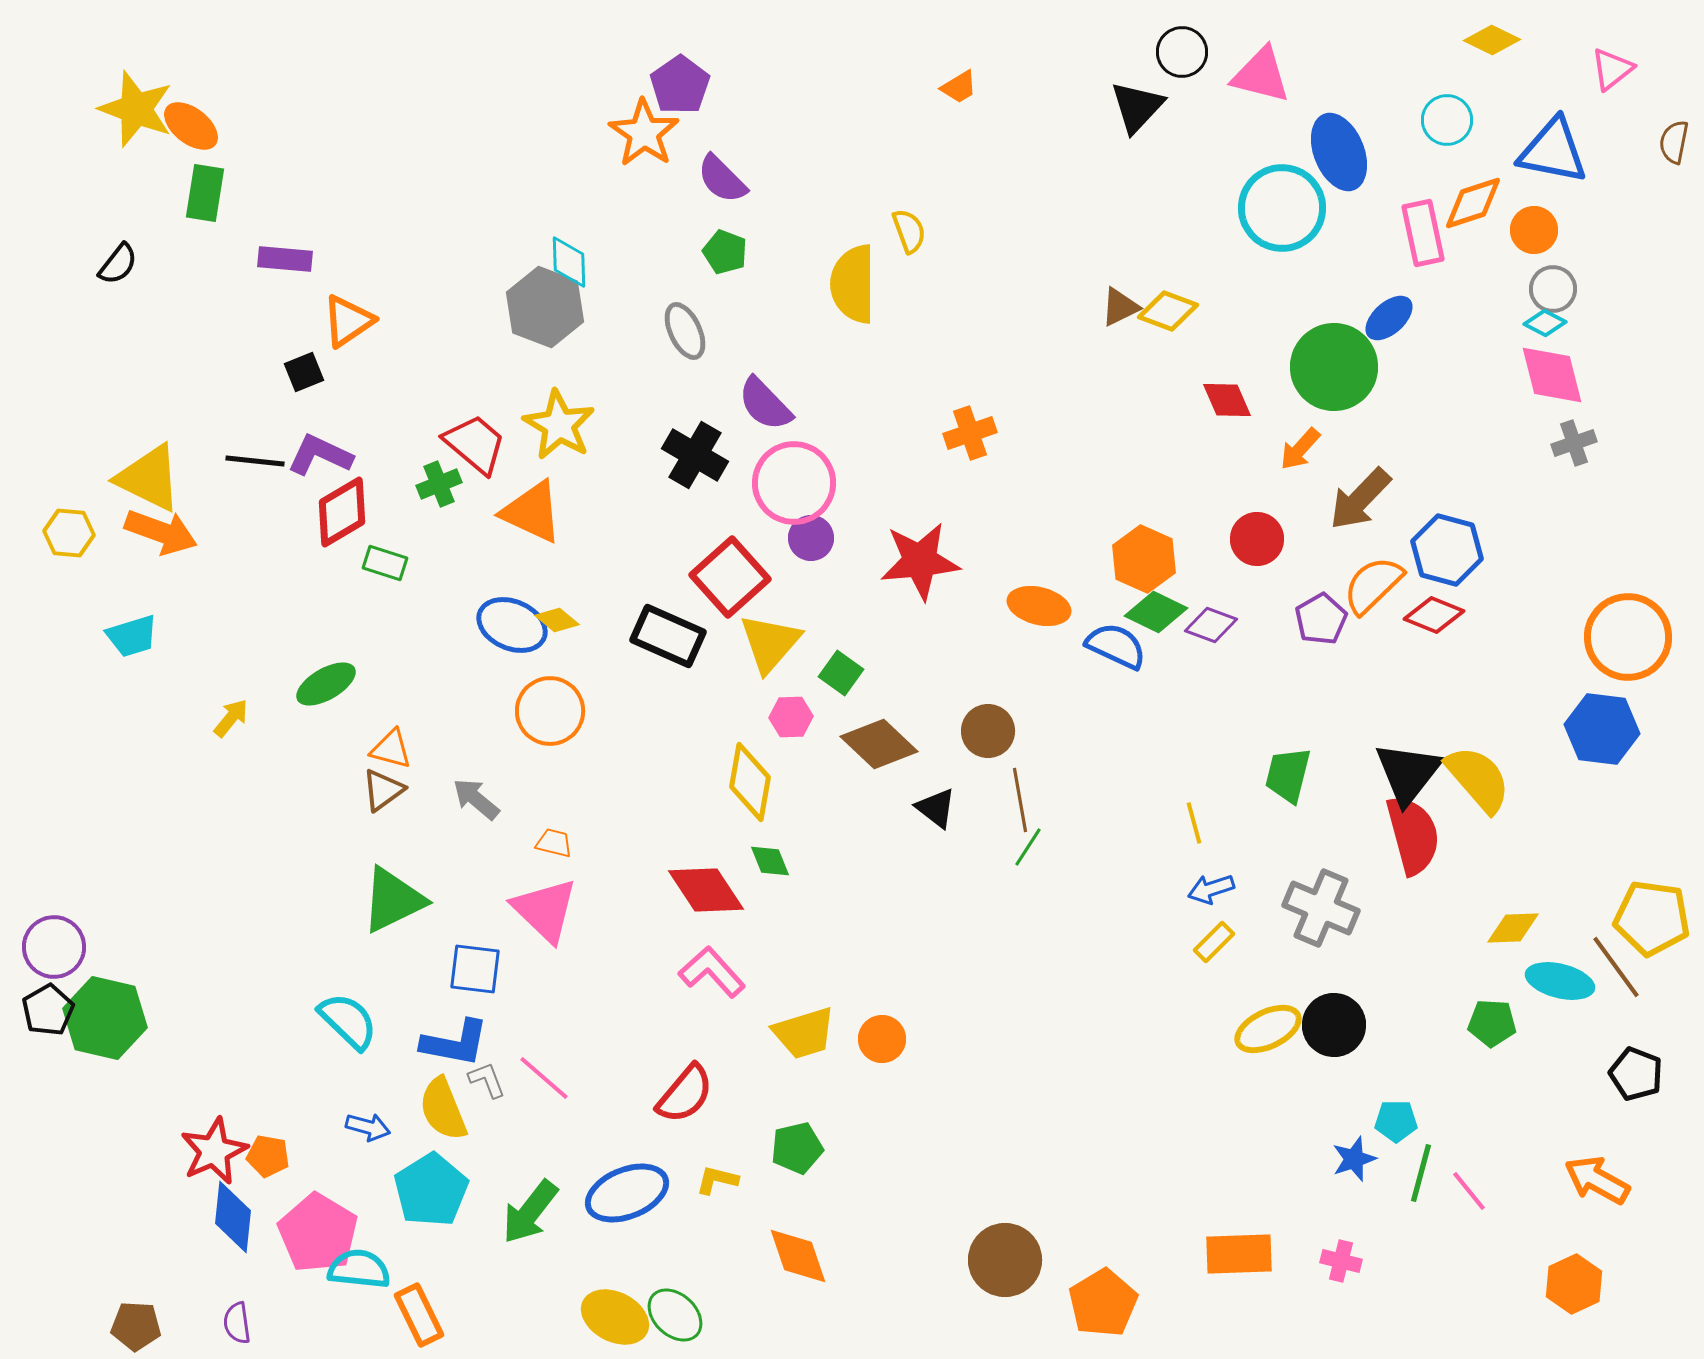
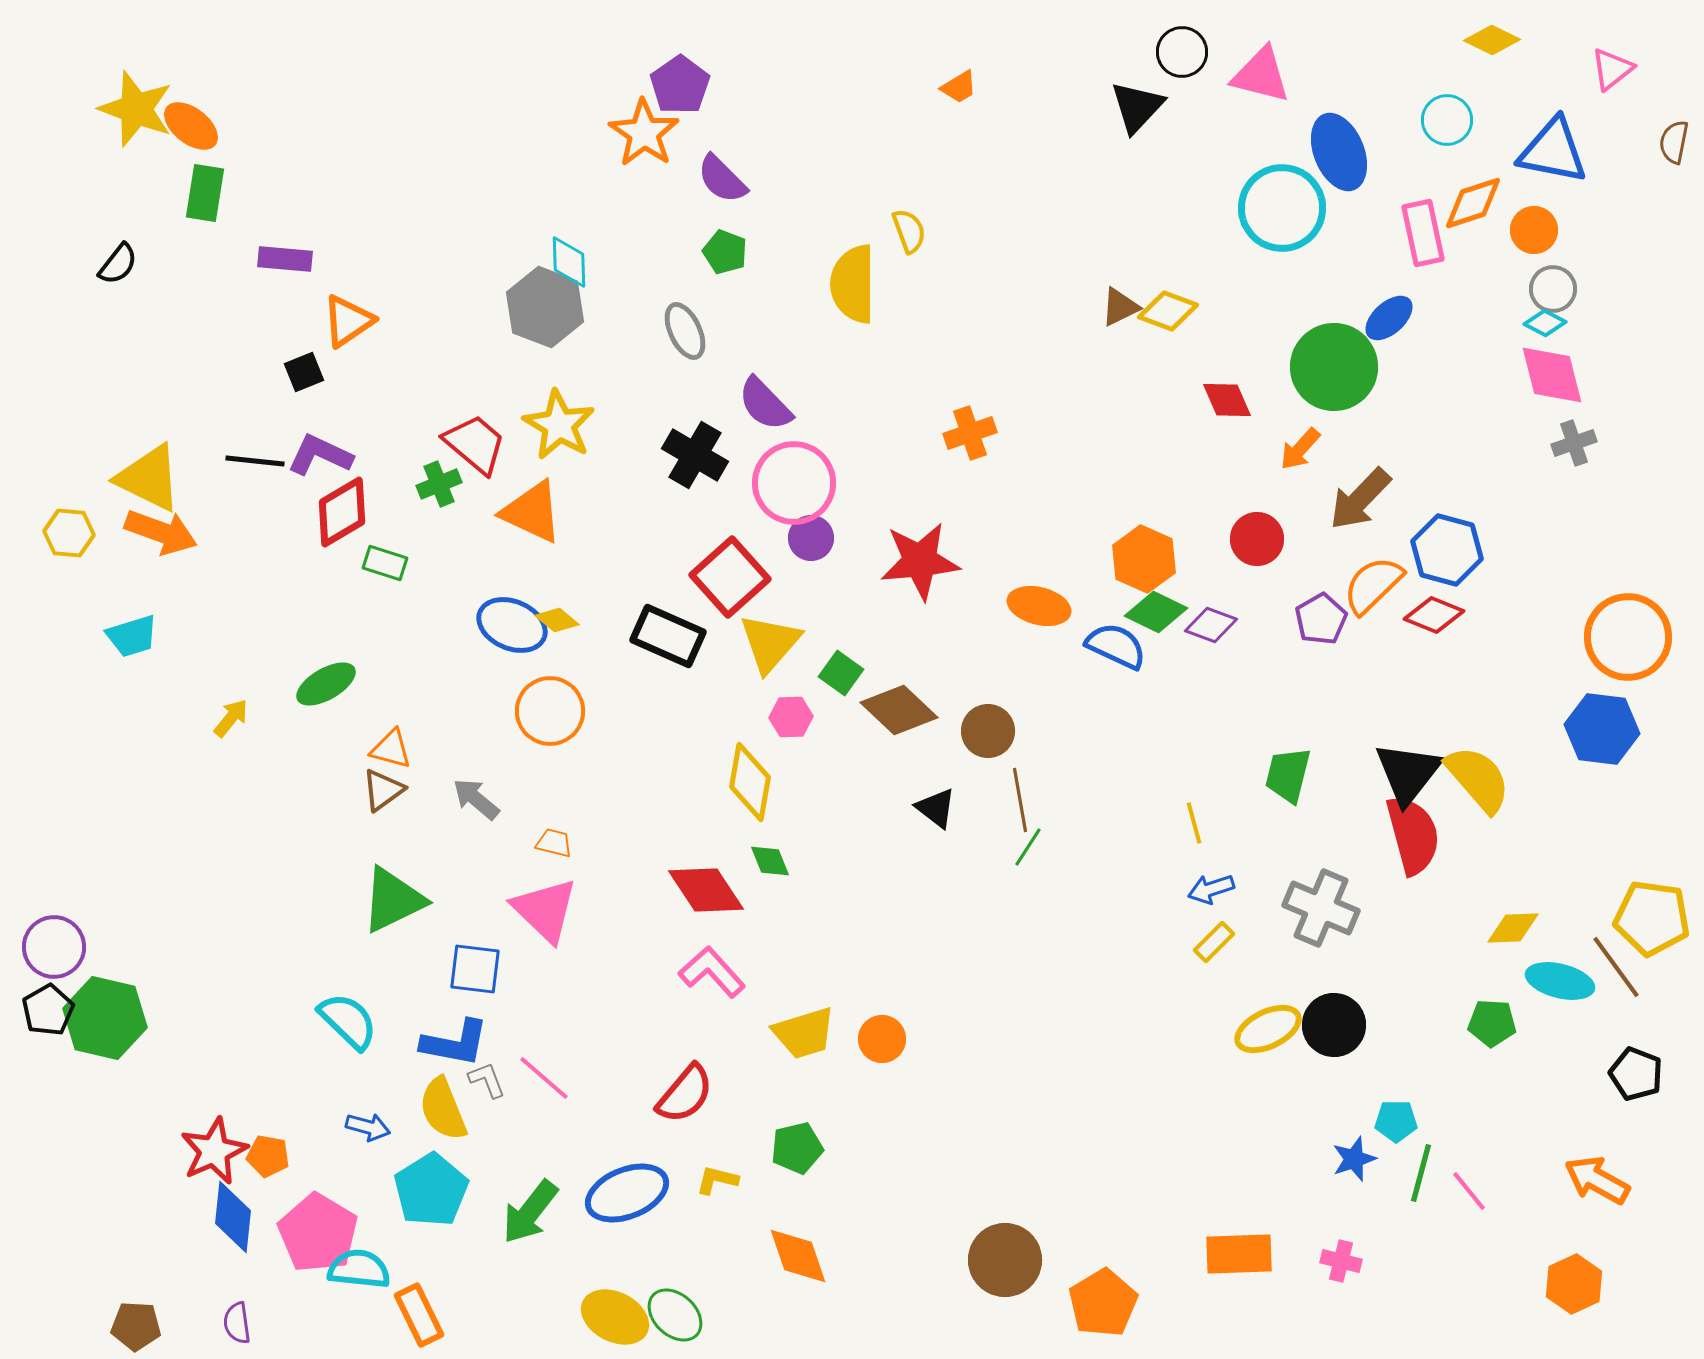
brown diamond at (879, 744): moved 20 px right, 34 px up
